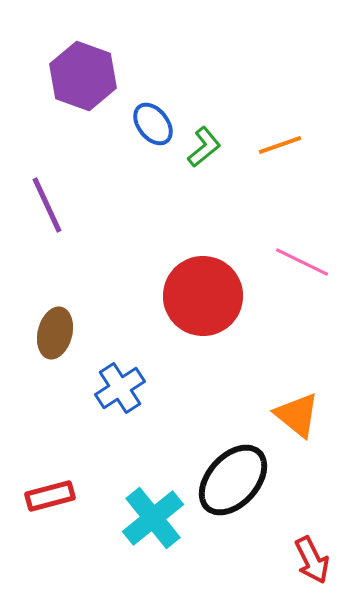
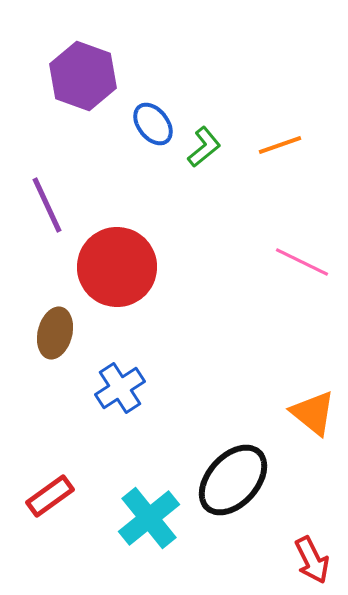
red circle: moved 86 px left, 29 px up
orange triangle: moved 16 px right, 2 px up
red rectangle: rotated 21 degrees counterclockwise
cyan cross: moved 4 px left
